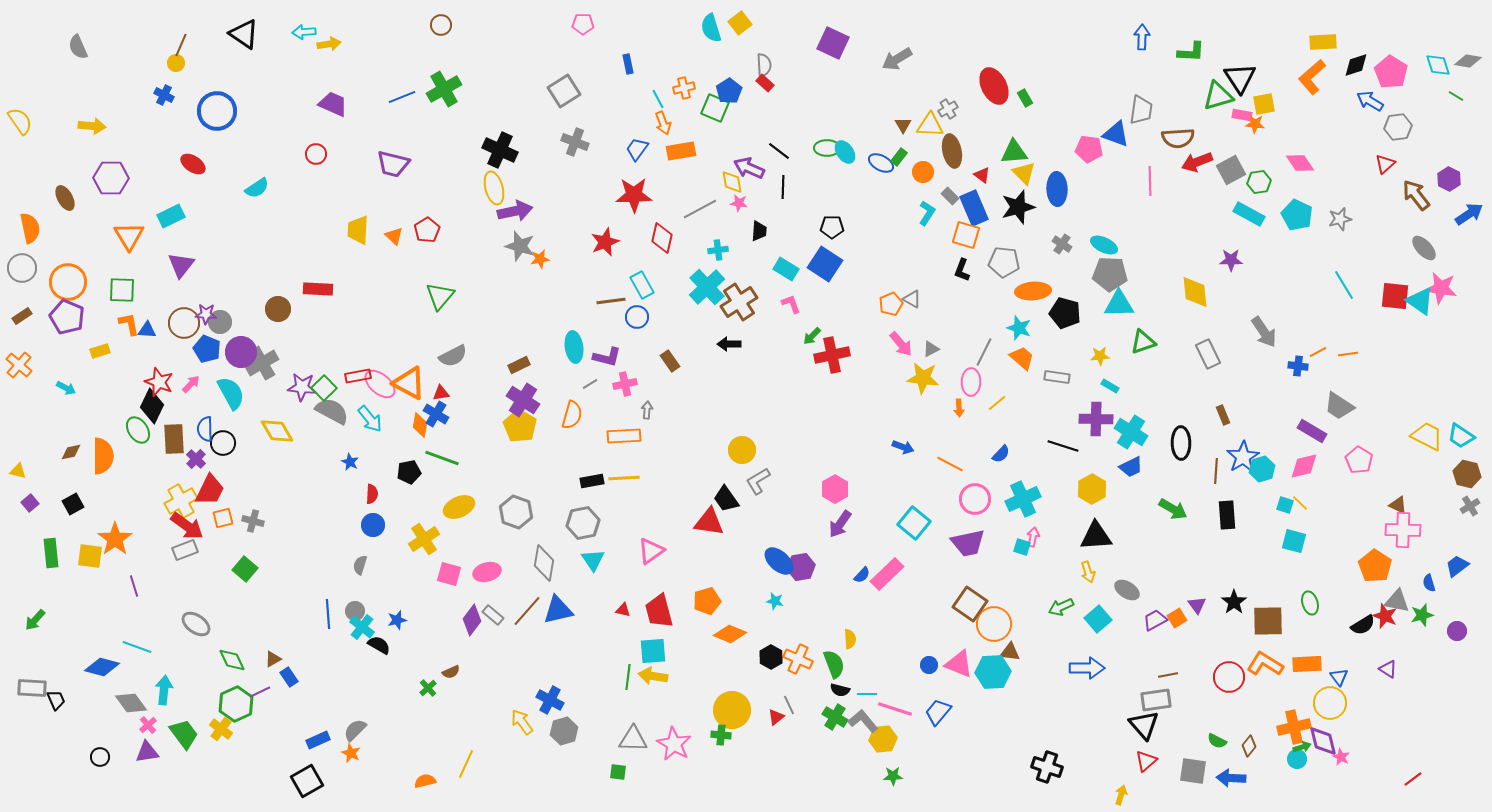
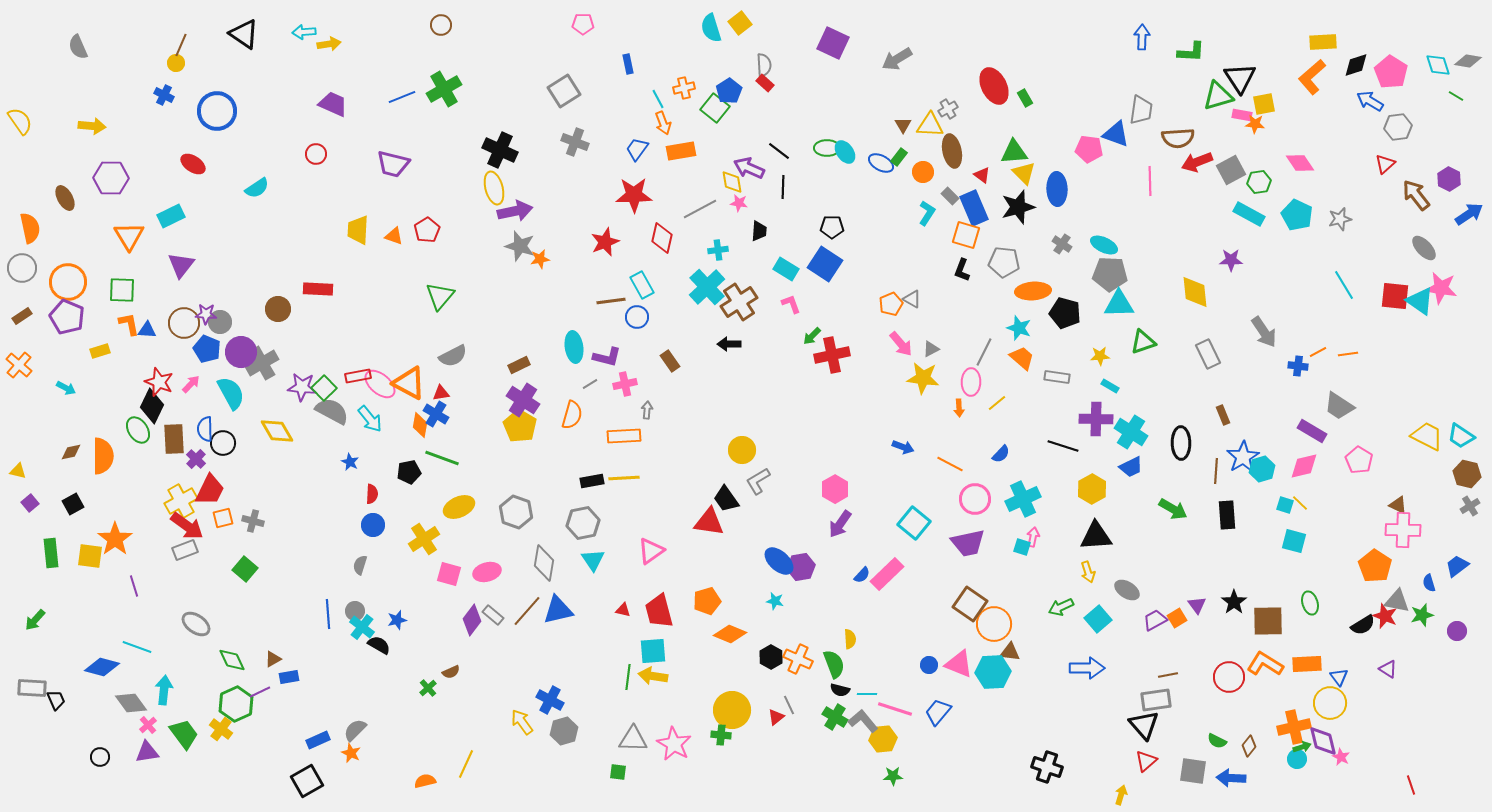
green square at (715, 108): rotated 16 degrees clockwise
orange triangle at (394, 236): rotated 24 degrees counterclockwise
blue rectangle at (289, 677): rotated 66 degrees counterclockwise
red line at (1413, 779): moved 2 px left, 6 px down; rotated 72 degrees counterclockwise
